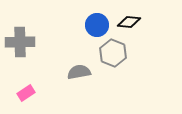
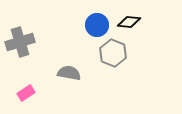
gray cross: rotated 16 degrees counterclockwise
gray semicircle: moved 10 px left, 1 px down; rotated 20 degrees clockwise
